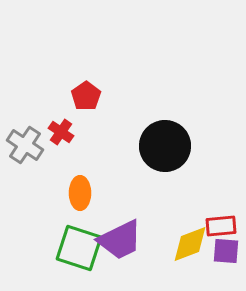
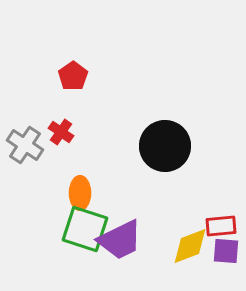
red pentagon: moved 13 px left, 20 px up
yellow diamond: moved 2 px down
green square: moved 6 px right, 19 px up
